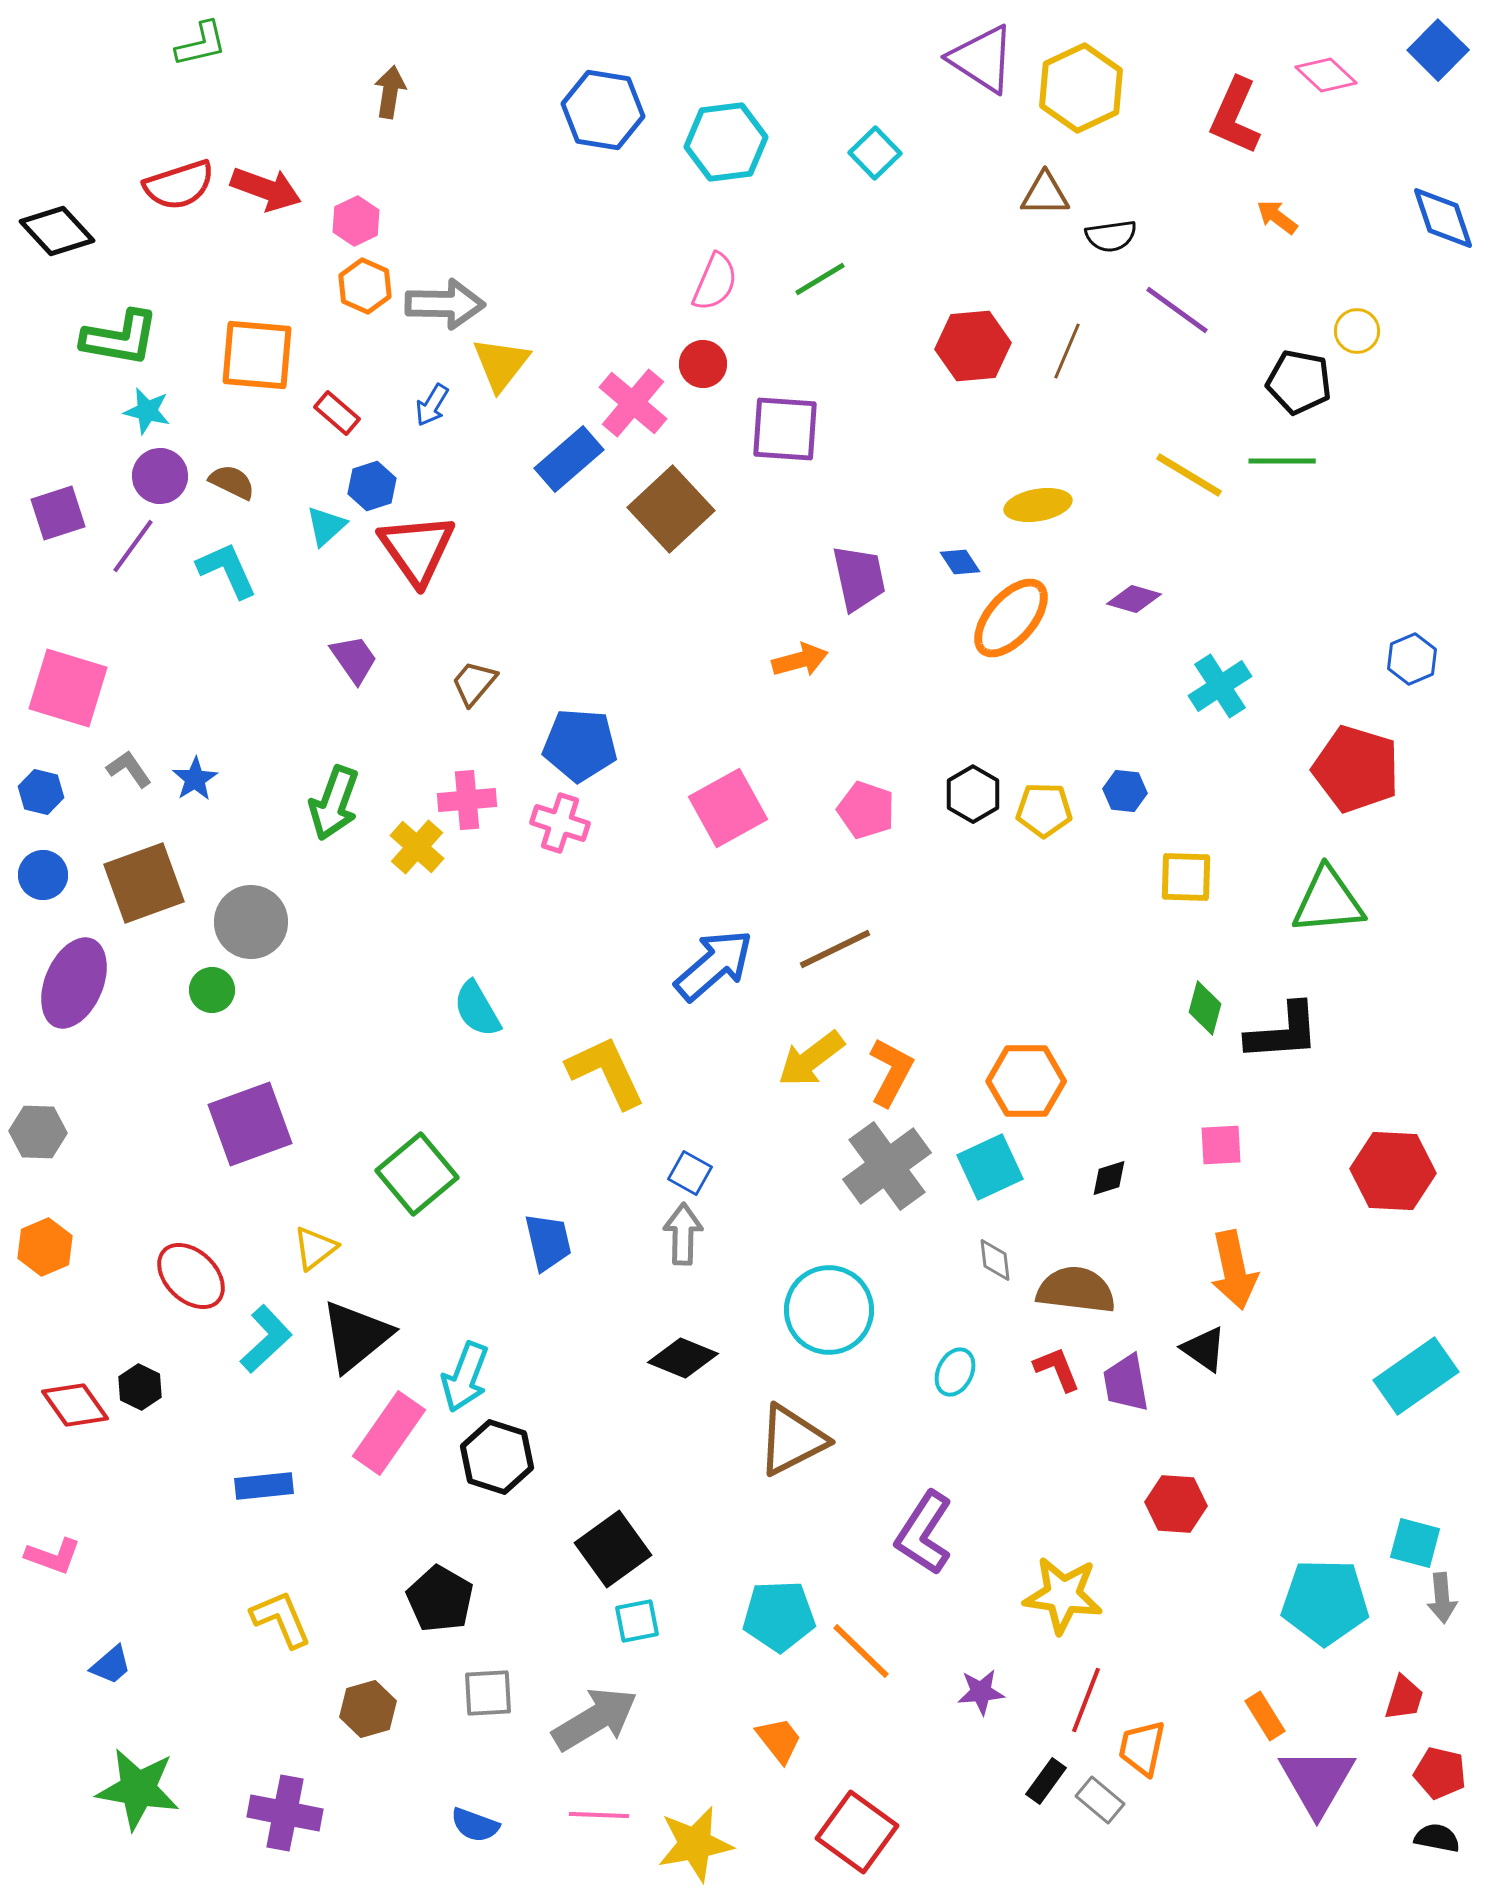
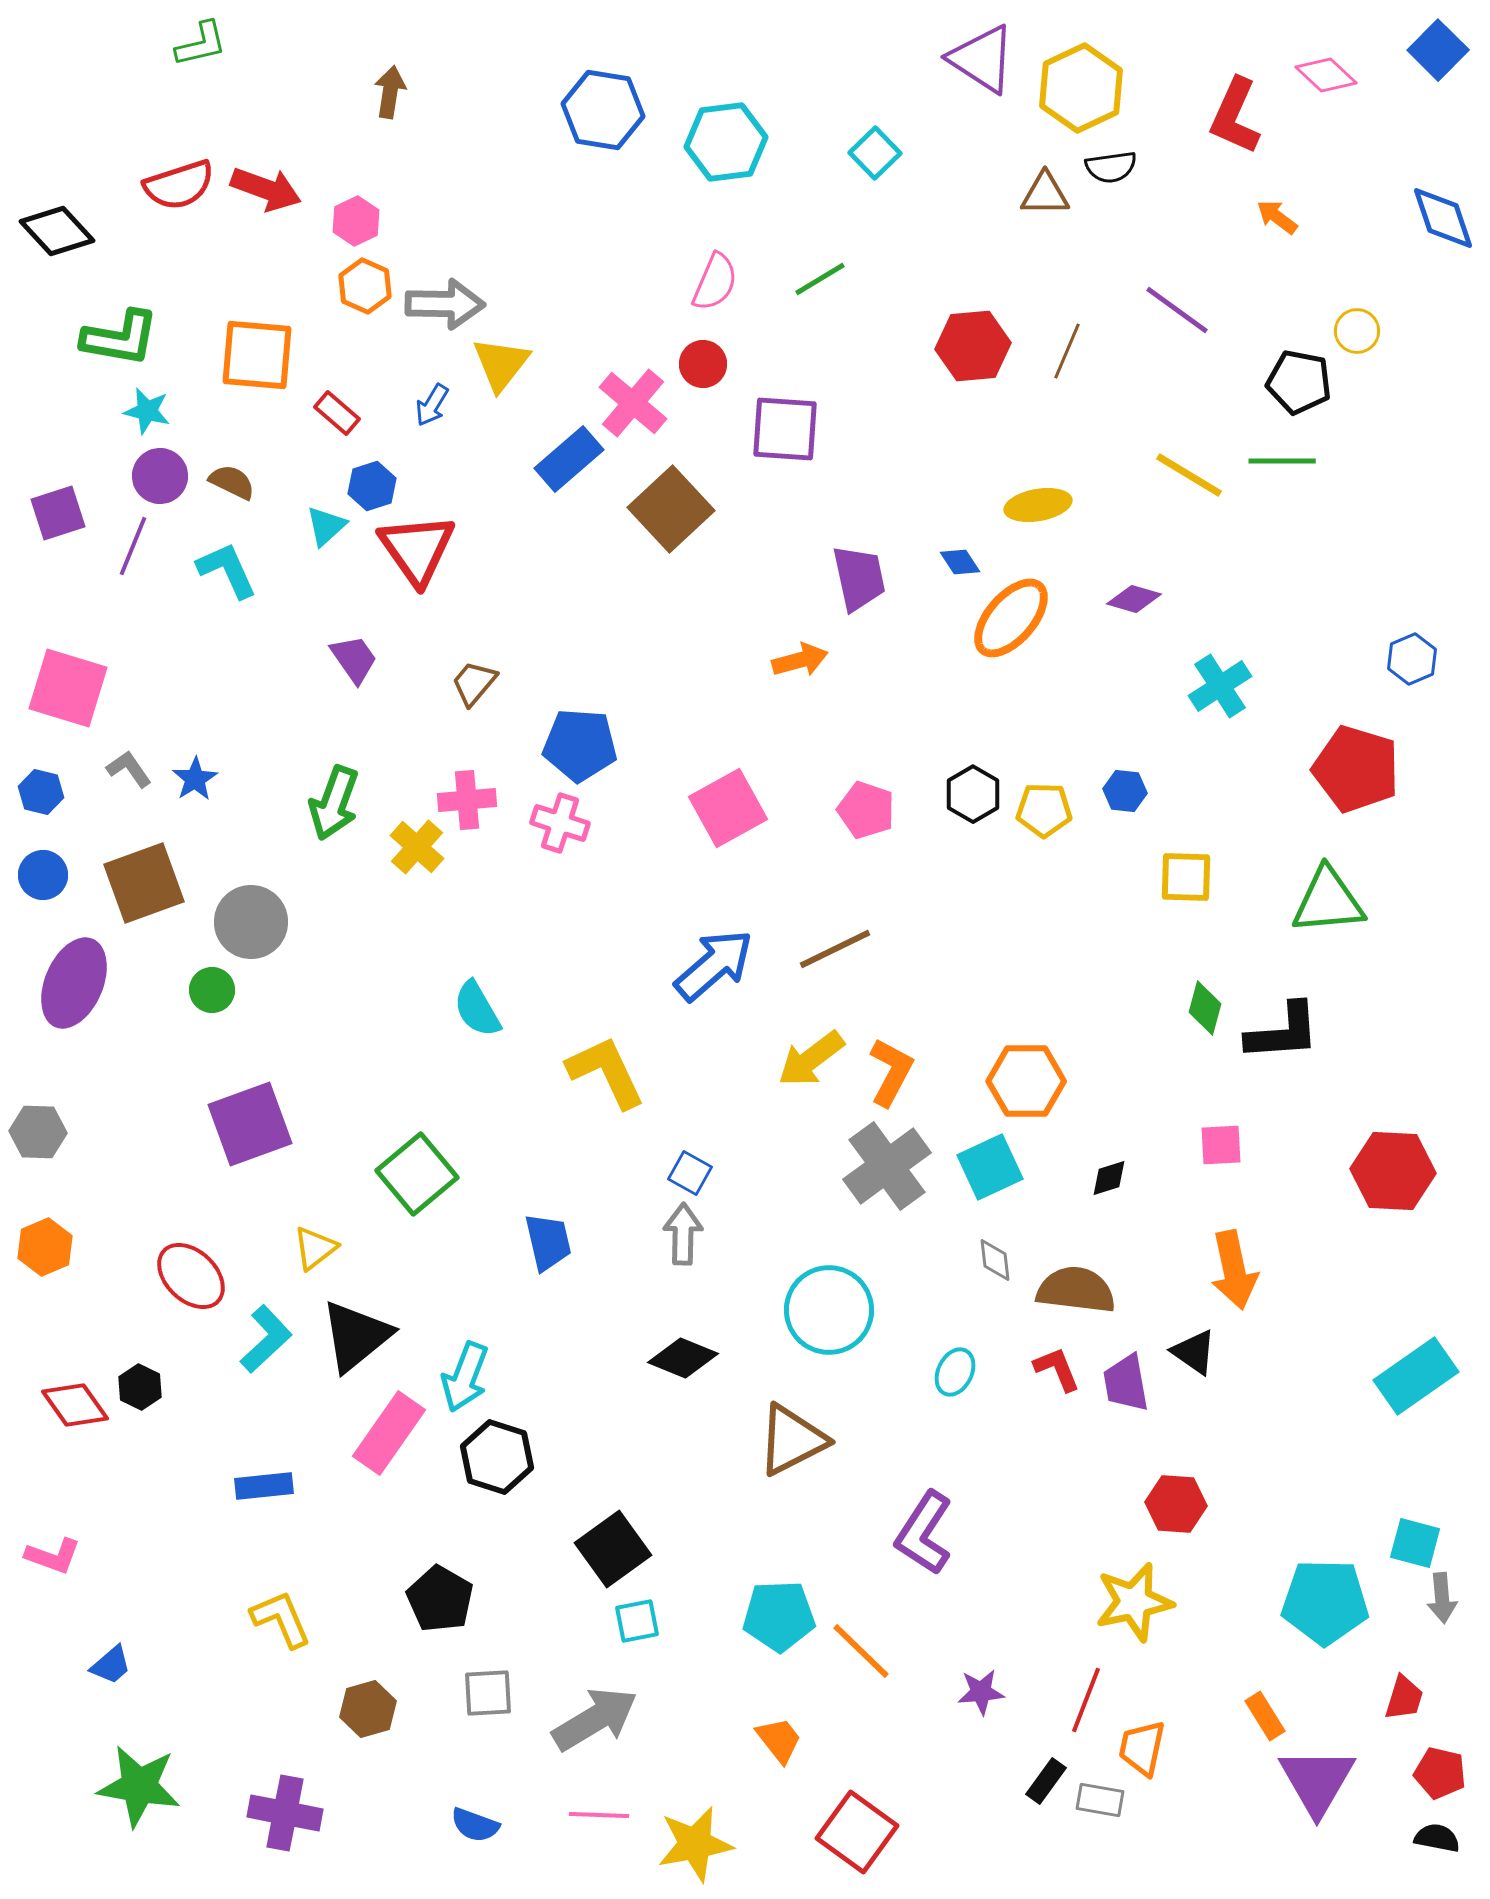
black semicircle at (1111, 236): moved 69 px up
purple line at (133, 546): rotated 14 degrees counterclockwise
black triangle at (1204, 1349): moved 10 px left, 3 px down
yellow star at (1063, 1595): moved 71 px right, 7 px down; rotated 20 degrees counterclockwise
green star at (138, 1789): moved 1 px right, 3 px up
gray rectangle at (1100, 1800): rotated 30 degrees counterclockwise
